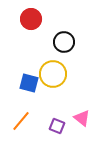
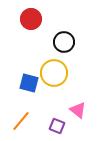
yellow circle: moved 1 px right, 1 px up
pink triangle: moved 4 px left, 8 px up
